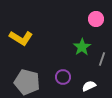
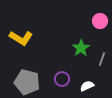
pink circle: moved 4 px right, 2 px down
green star: moved 1 px left, 1 px down
purple circle: moved 1 px left, 2 px down
white semicircle: moved 2 px left
